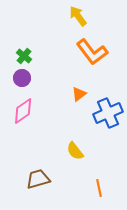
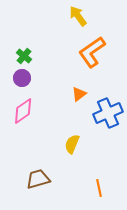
orange L-shape: rotated 92 degrees clockwise
yellow semicircle: moved 3 px left, 7 px up; rotated 60 degrees clockwise
